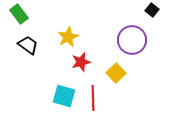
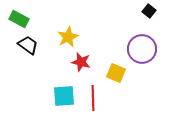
black square: moved 3 px left, 1 px down
green rectangle: moved 5 px down; rotated 24 degrees counterclockwise
purple circle: moved 10 px right, 9 px down
red star: rotated 30 degrees clockwise
yellow square: rotated 24 degrees counterclockwise
cyan square: rotated 20 degrees counterclockwise
